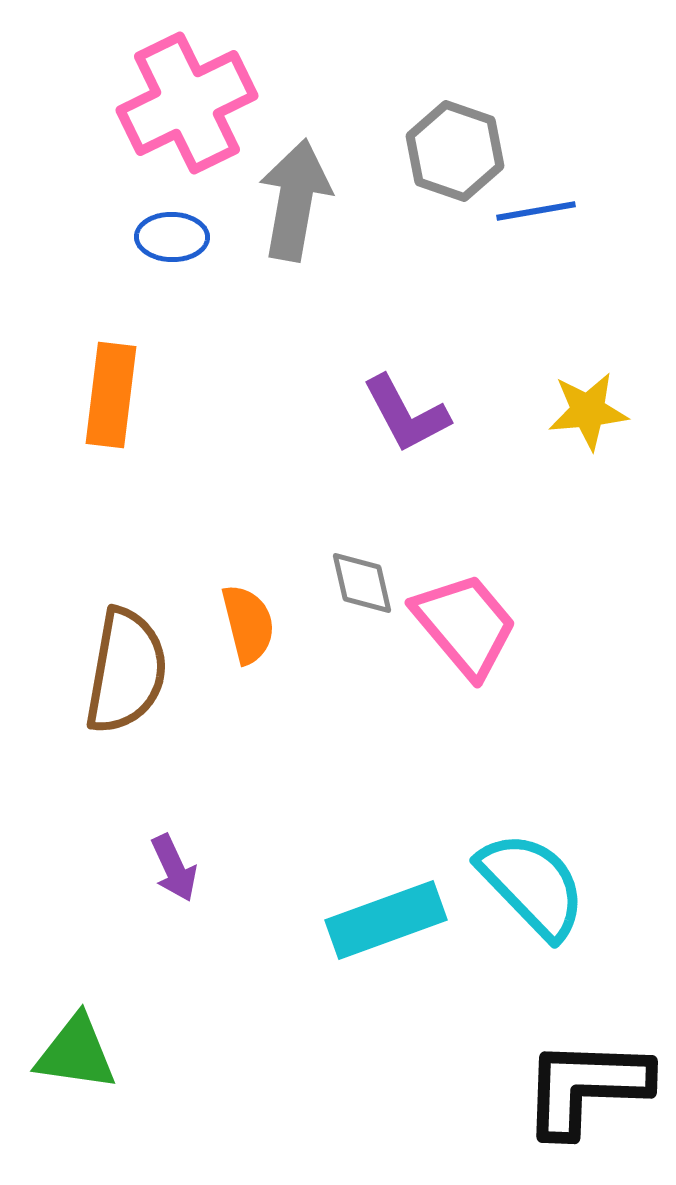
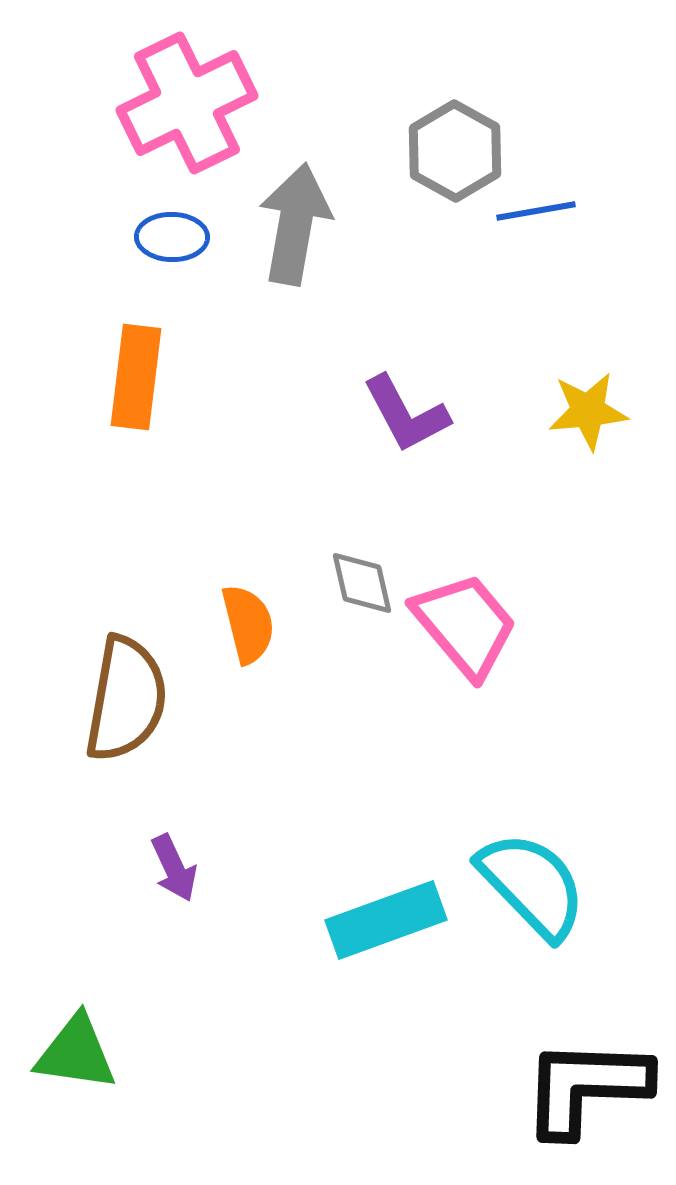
gray hexagon: rotated 10 degrees clockwise
gray arrow: moved 24 px down
orange rectangle: moved 25 px right, 18 px up
brown semicircle: moved 28 px down
